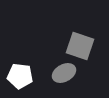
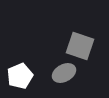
white pentagon: rotated 30 degrees counterclockwise
